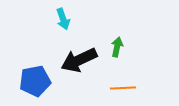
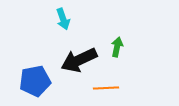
orange line: moved 17 px left
